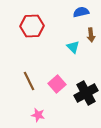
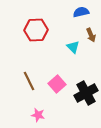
red hexagon: moved 4 px right, 4 px down
brown arrow: rotated 16 degrees counterclockwise
